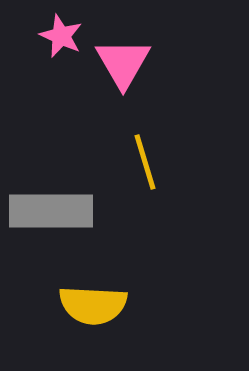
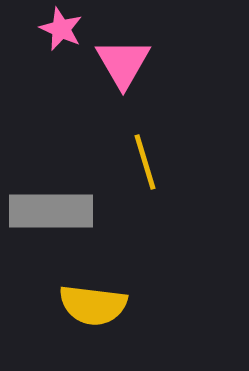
pink star: moved 7 px up
yellow semicircle: rotated 4 degrees clockwise
